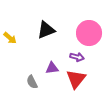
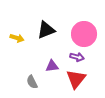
pink circle: moved 5 px left, 1 px down
yellow arrow: moved 7 px right; rotated 24 degrees counterclockwise
purple triangle: moved 2 px up
